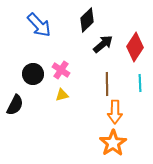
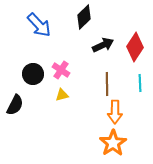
black diamond: moved 3 px left, 3 px up
black arrow: moved 1 px down; rotated 15 degrees clockwise
